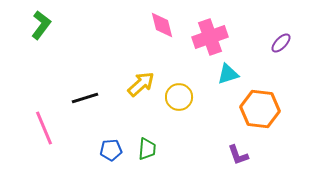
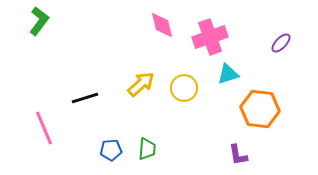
green L-shape: moved 2 px left, 4 px up
yellow circle: moved 5 px right, 9 px up
purple L-shape: rotated 10 degrees clockwise
